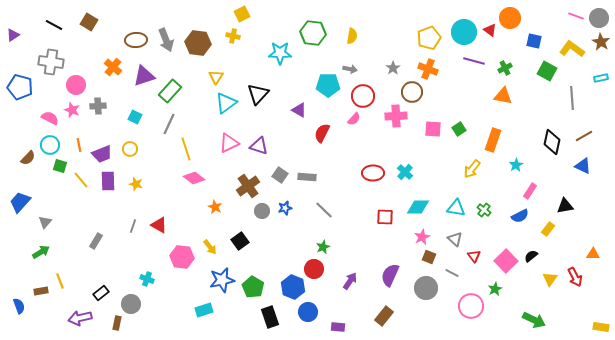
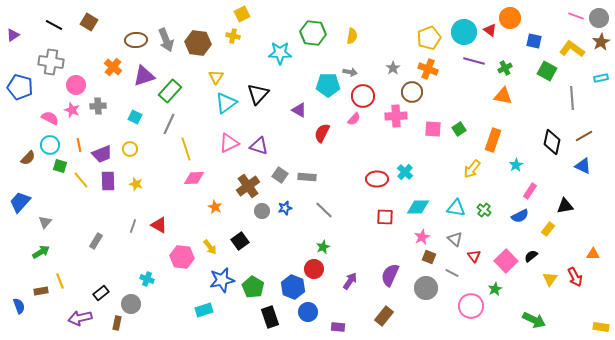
brown star at (601, 42): rotated 12 degrees clockwise
gray arrow at (350, 69): moved 3 px down
red ellipse at (373, 173): moved 4 px right, 6 px down
pink diamond at (194, 178): rotated 40 degrees counterclockwise
